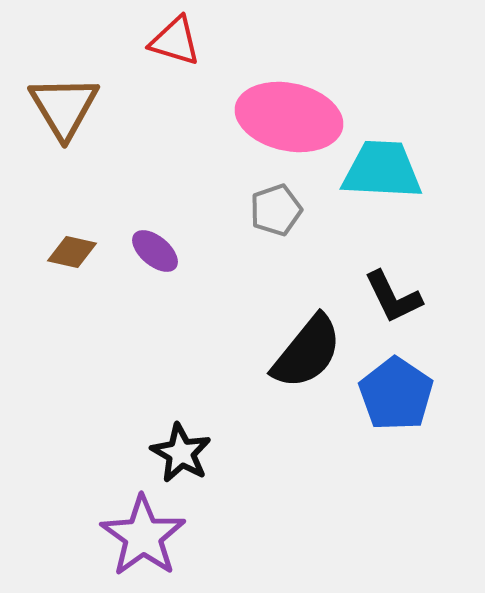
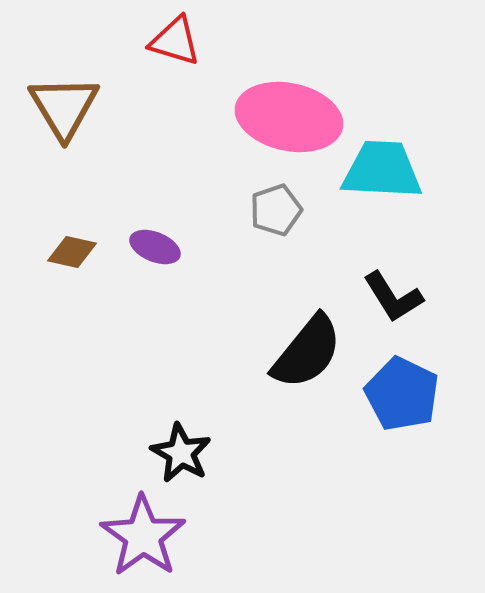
purple ellipse: moved 4 px up; rotated 18 degrees counterclockwise
black L-shape: rotated 6 degrees counterclockwise
blue pentagon: moved 6 px right; rotated 8 degrees counterclockwise
